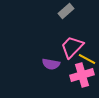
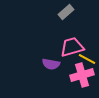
gray rectangle: moved 1 px down
pink trapezoid: rotated 30 degrees clockwise
